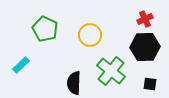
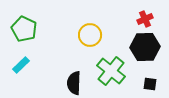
green pentagon: moved 21 px left
